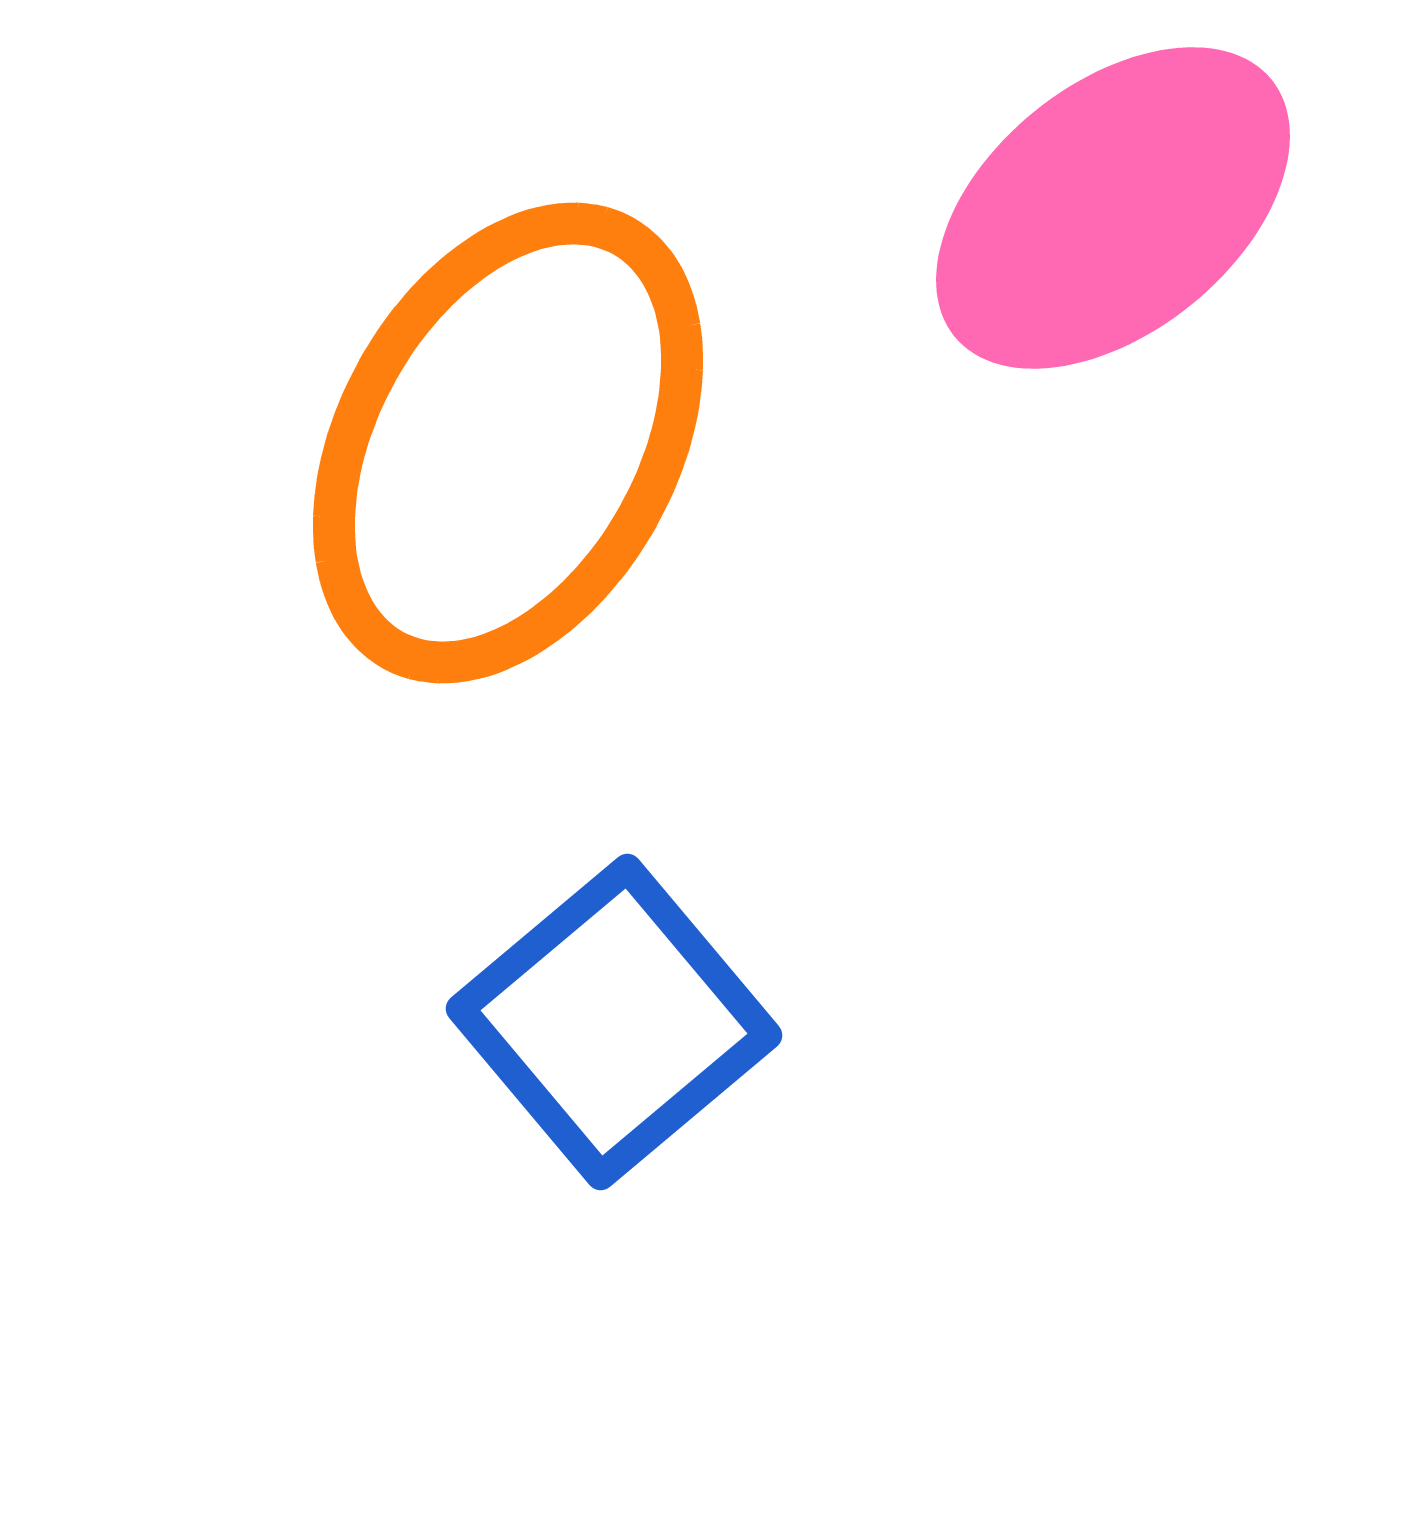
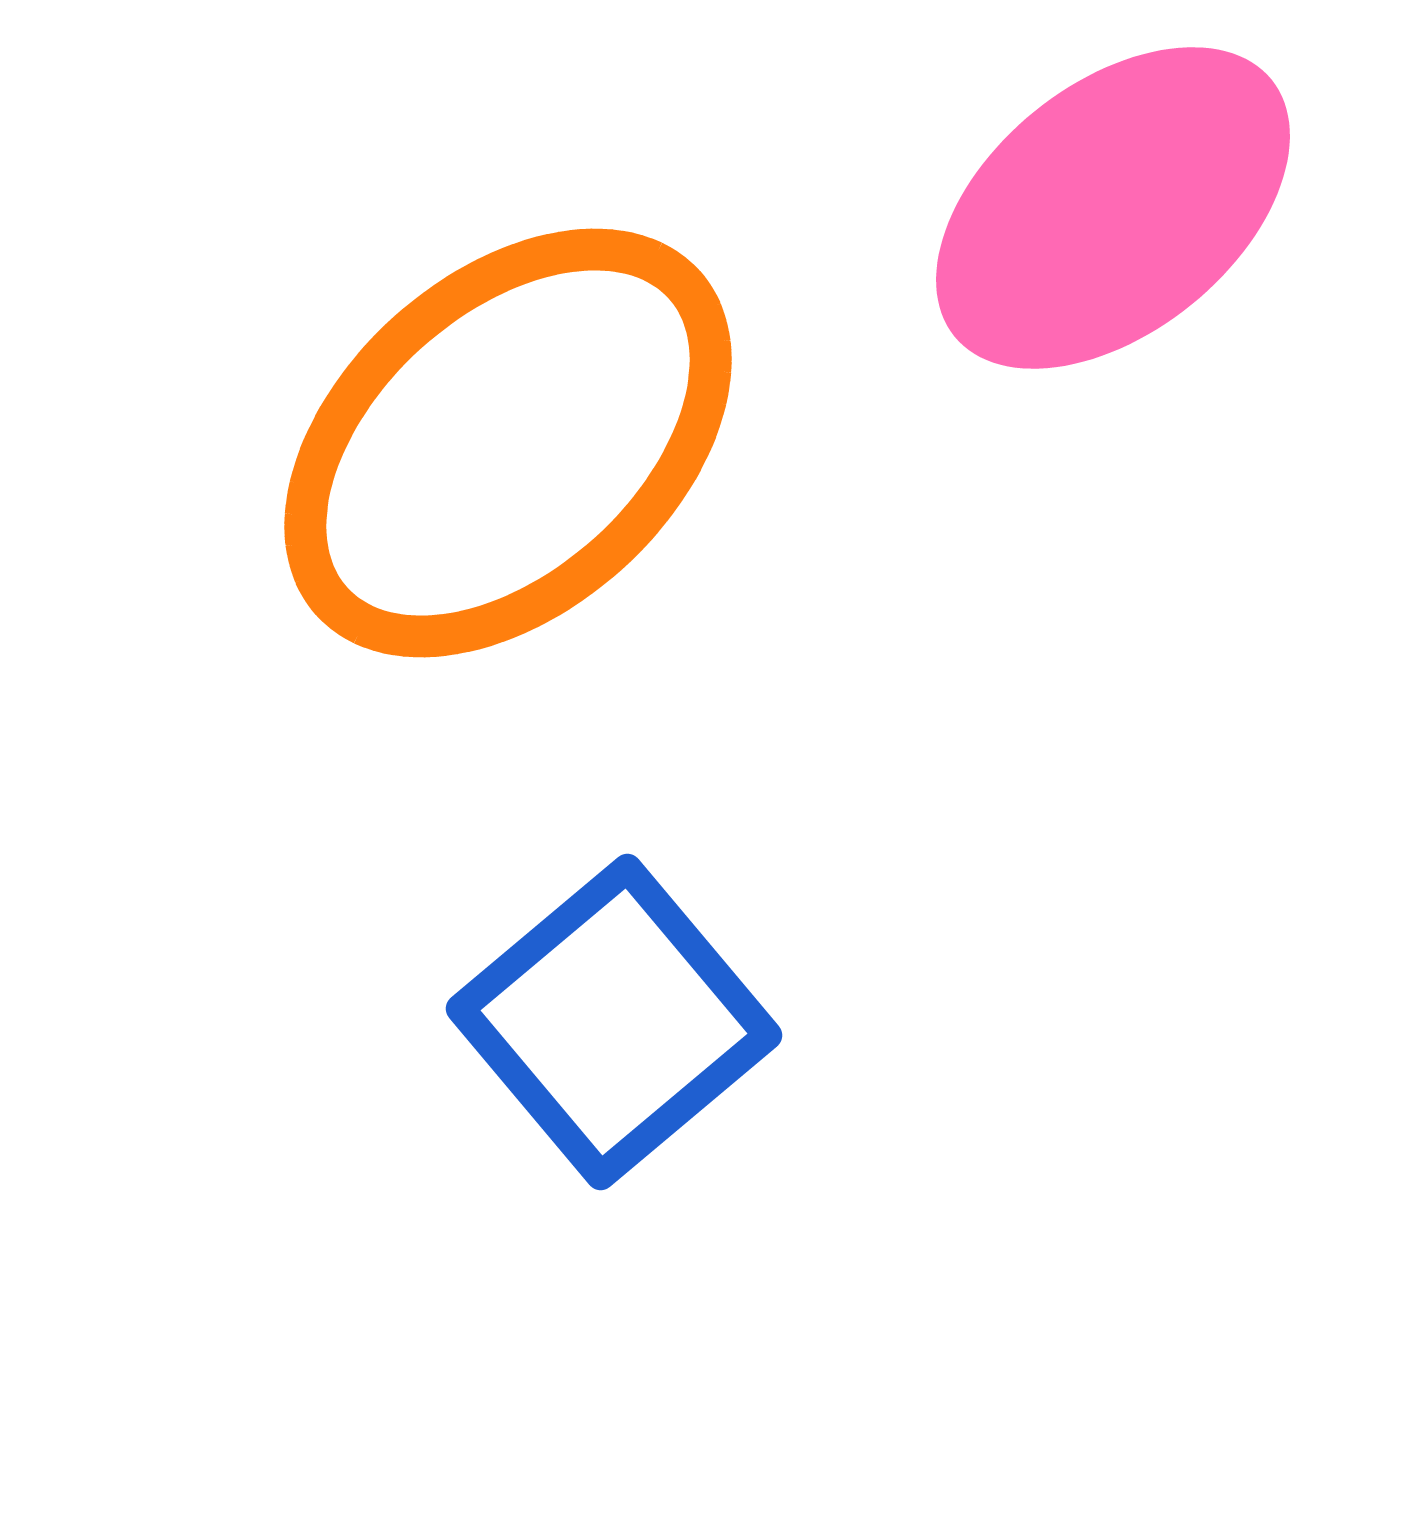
orange ellipse: rotated 19 degrees clockwise
